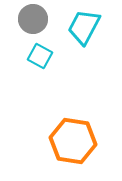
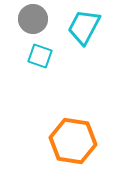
cyan square: rotated 10 degrees counterclockwise
